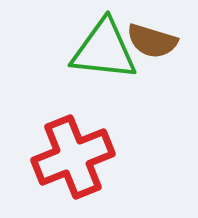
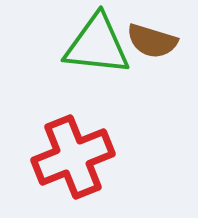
green triangle: moved 7 px left, 5 px up
